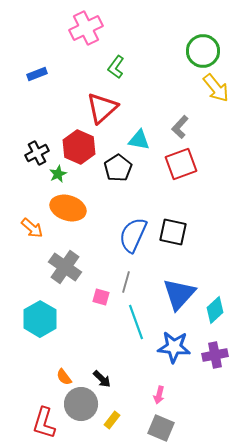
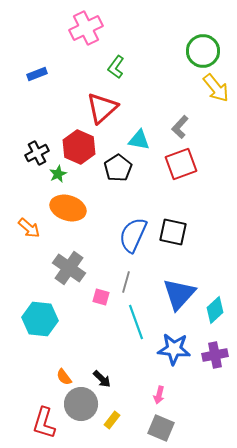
orange arrow: moved 3 px left
gray cross: moved 4 px right, 1 px down
cyan hexagon: rotated 24 degrees counterclockwise
blue star: moved 2 px down
